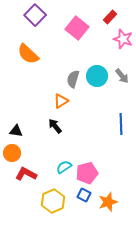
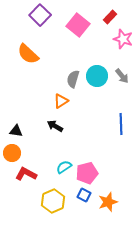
purple square: moved 5 px right
pink square: moved 1 px right, 3 px up
black arrow: rotated 21 degrees counterclockwise
